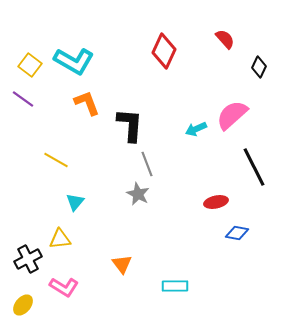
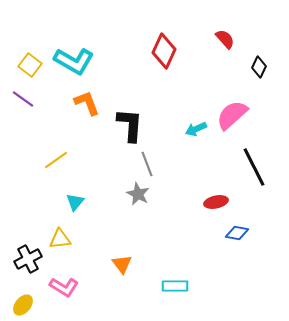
yellow line: rotated 65 degrees counterclockwise
